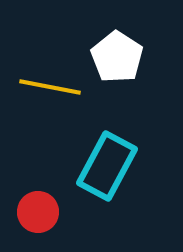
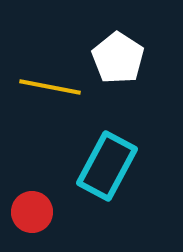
white pentagon: moved 1 px right, 1 px down
red circle: moved 6 px left
